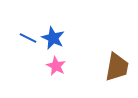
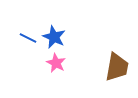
blue star: moved 1 px right, 1 px up
pink star: moved 3 px up
